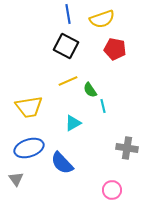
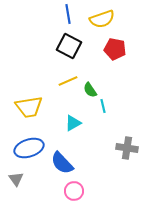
black square: moved 3 px right
pink circle: moved 38 px left, 1 px down
